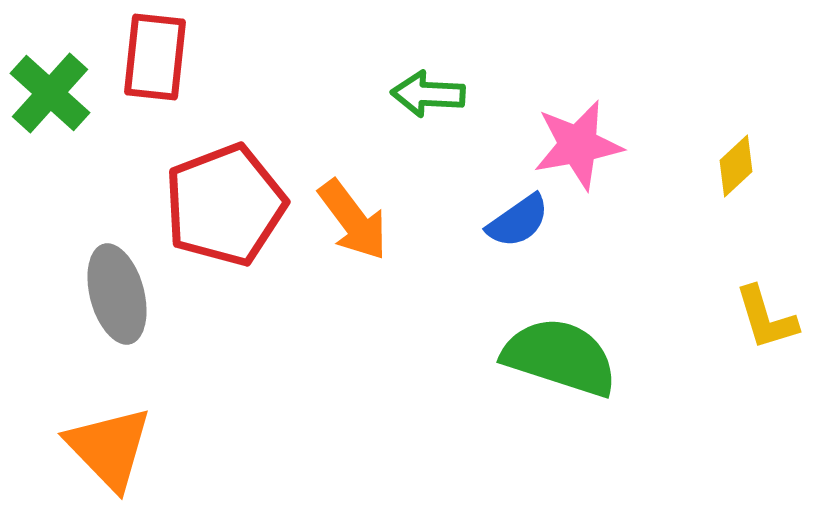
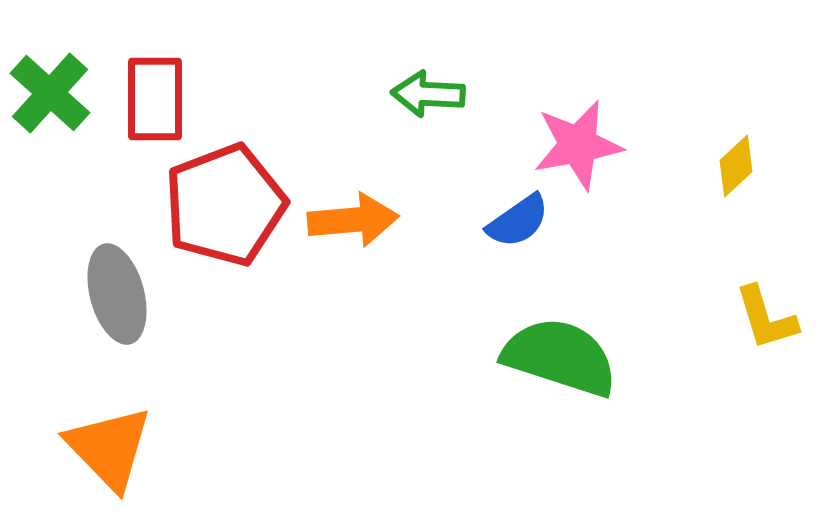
red rectangle: moved 42 px down; rotated 6 degrees counterclockwise
orange arrow: rotated 58 degrees counterclockwise
